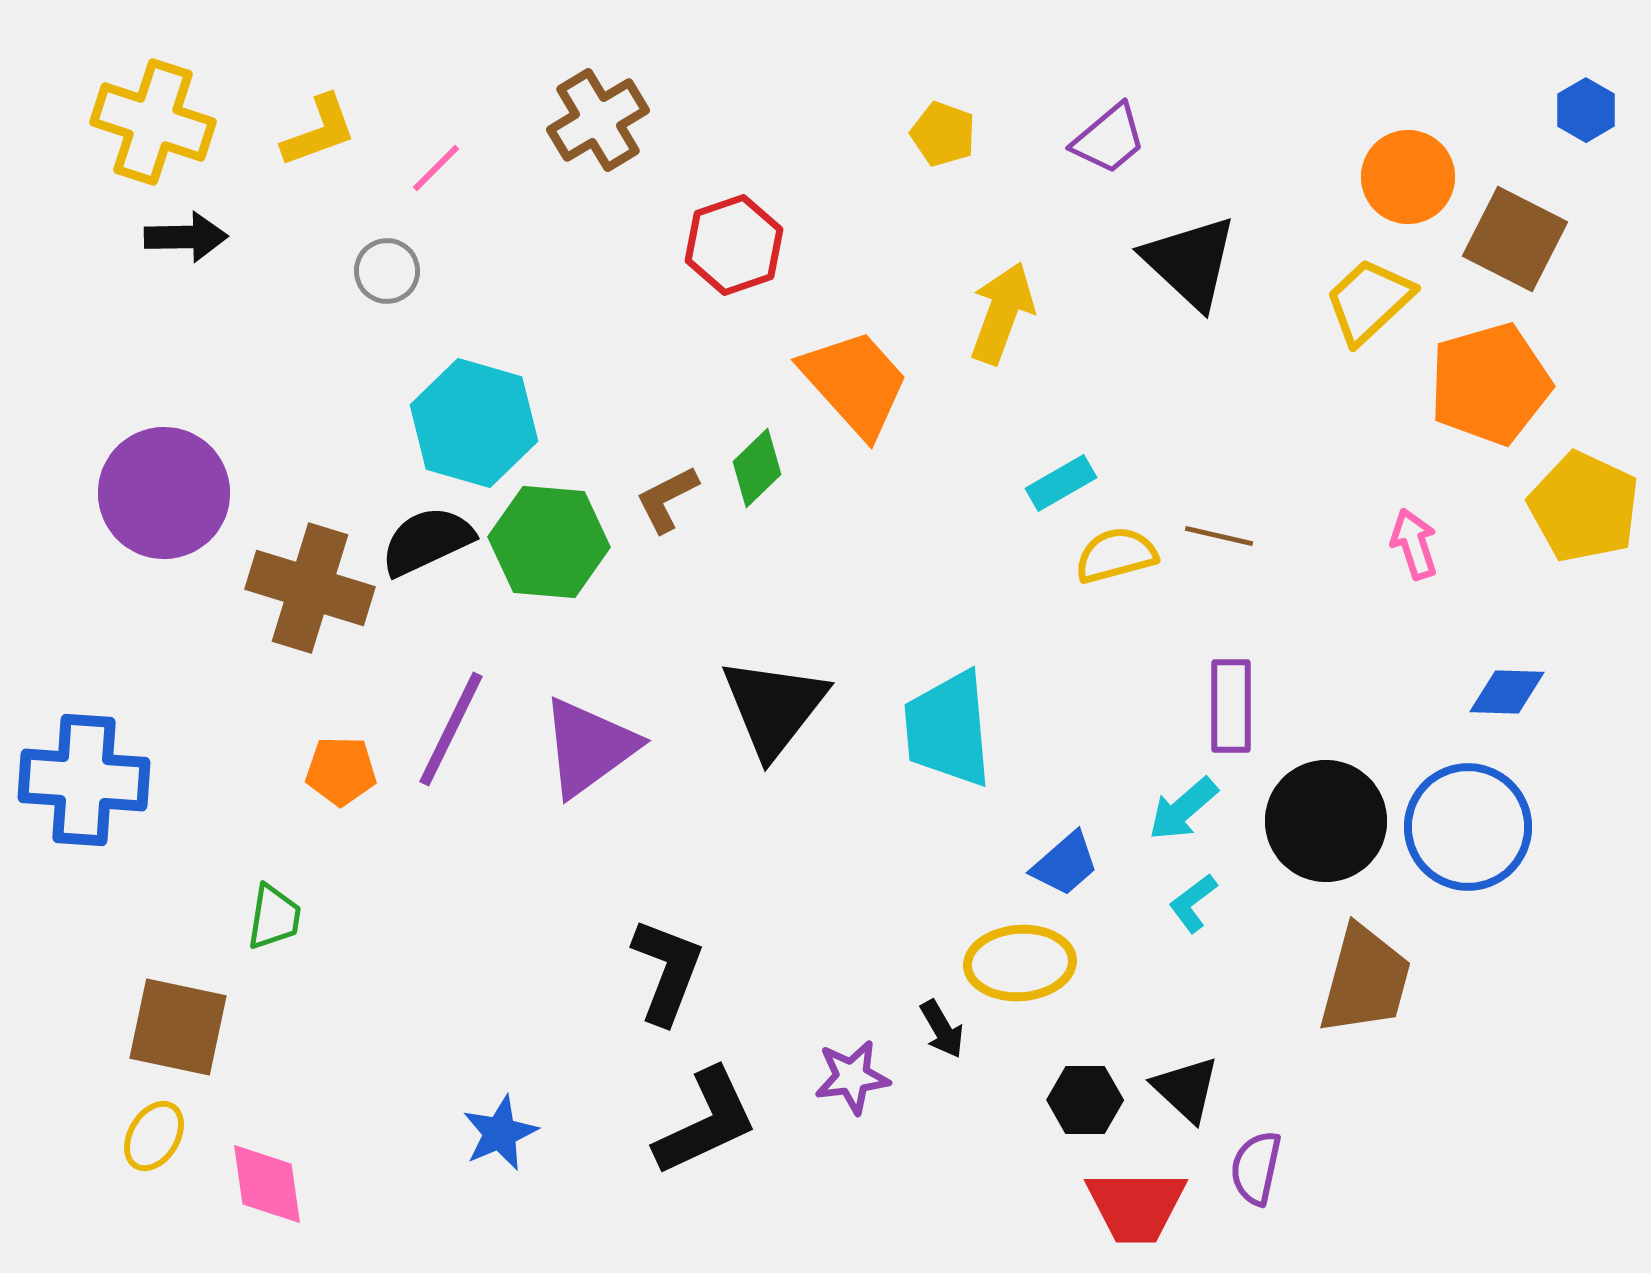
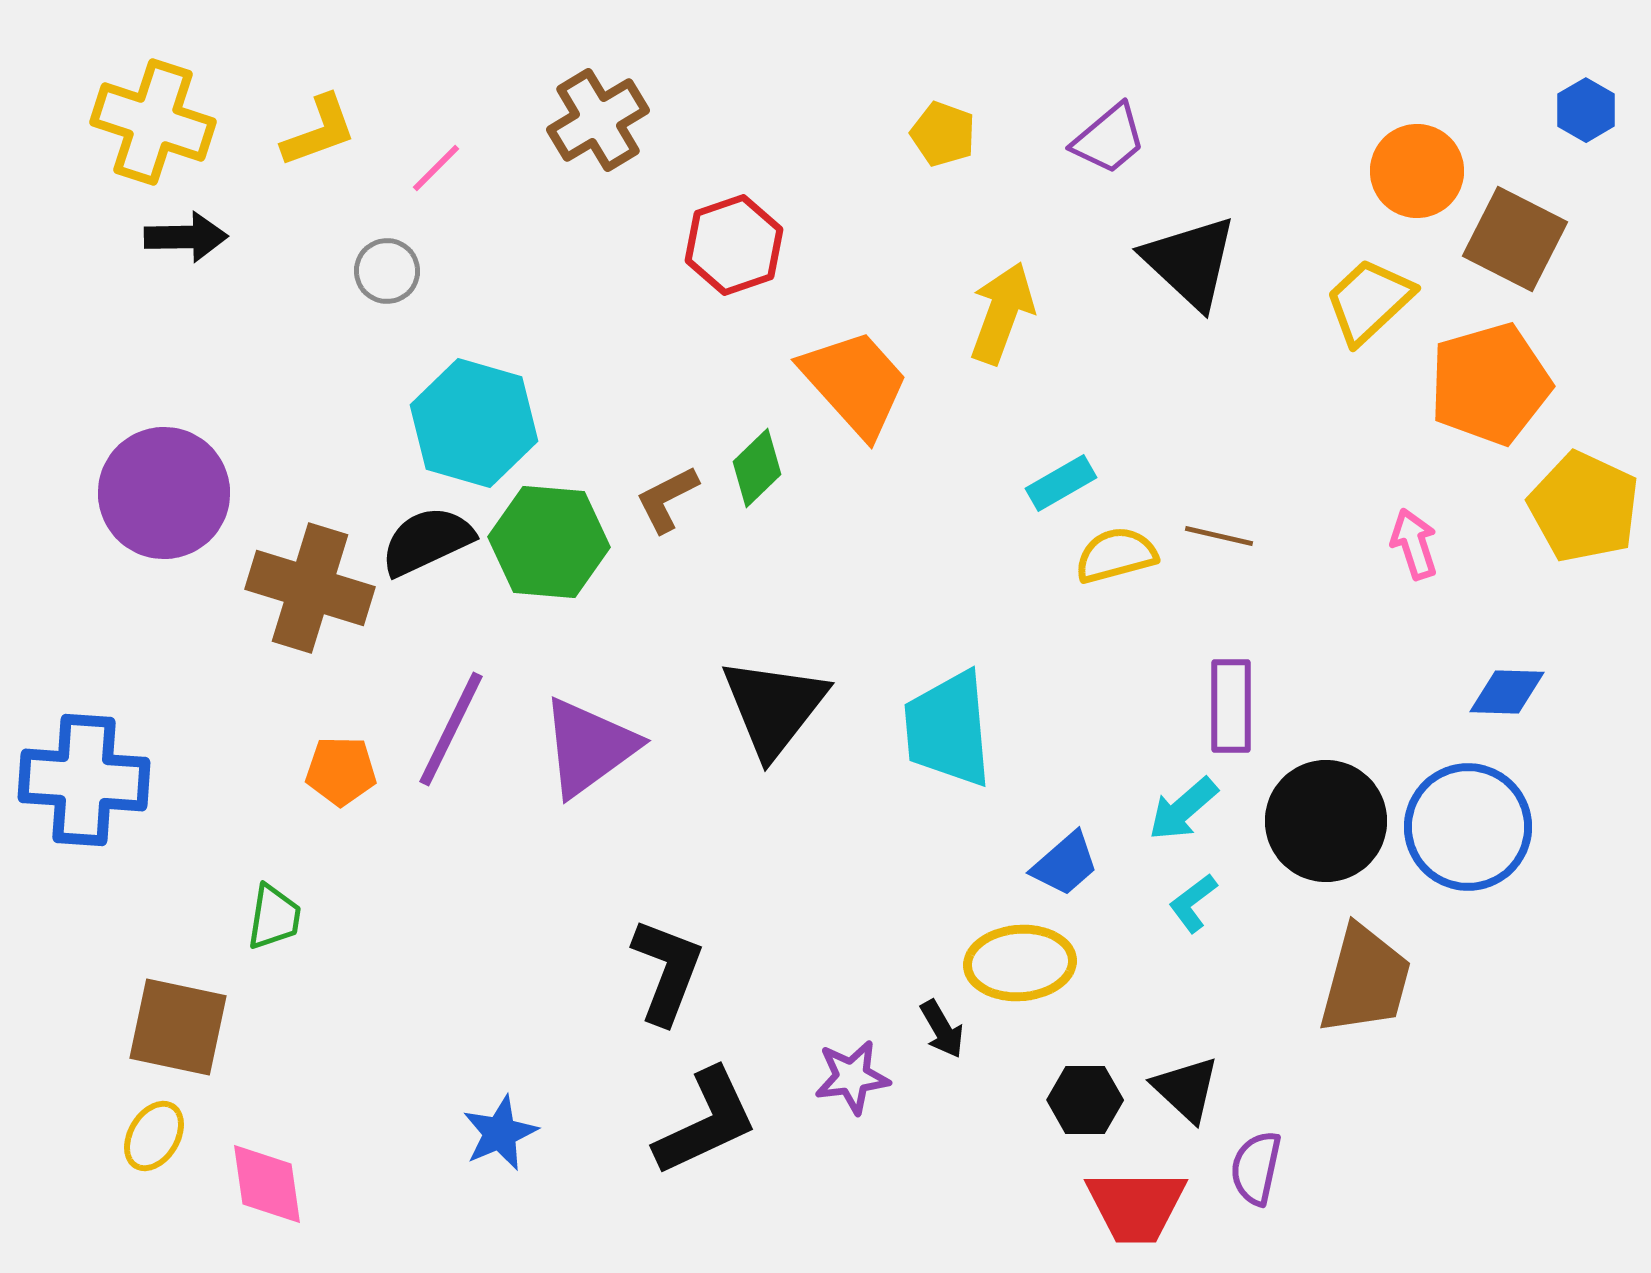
orange circle at (1408, 177): moved 9 px right, 6 px up
